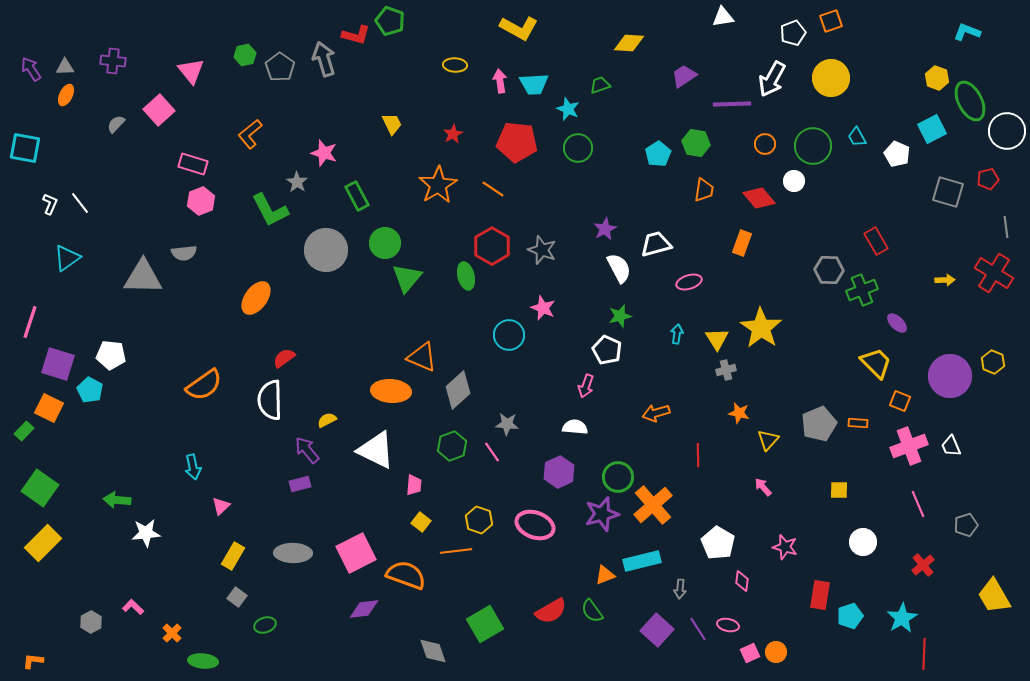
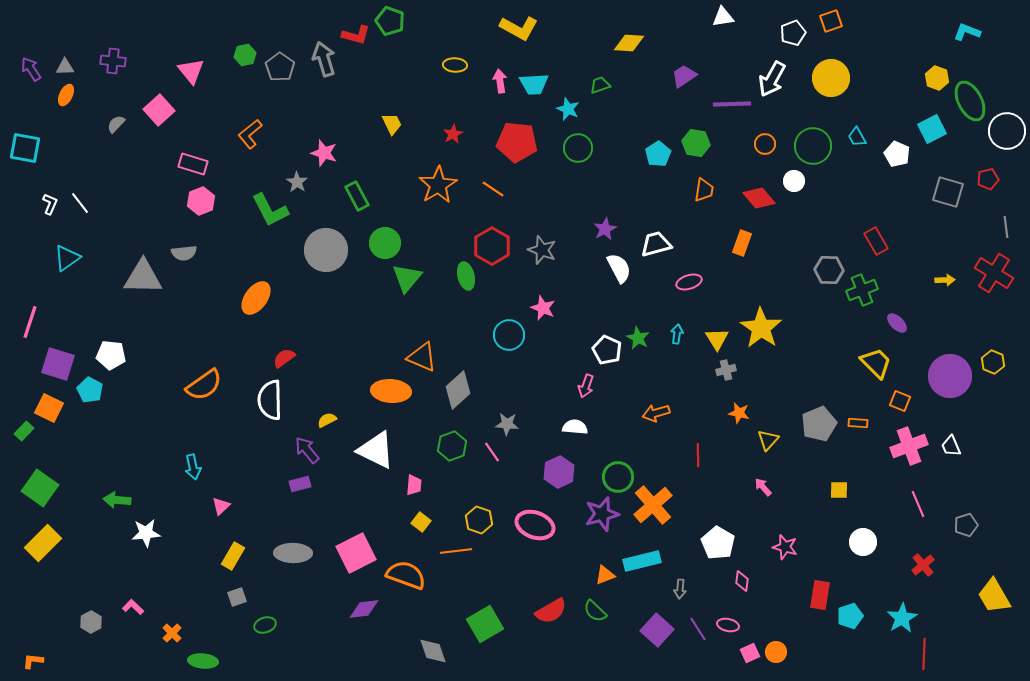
green star at (620, 316): moved 18 px right, 22 px down; rotated 30 degrees counterclockwise
gray square at (237, 597): rotated 36 degrees clockwise
green semicircle at (592, 611): moved 3 px right; rotated 10 degrees counterclockwise
